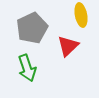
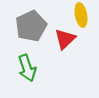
gray pentagon: moved 1 px left, 2 px up
red triangle: moved 3 px left, 7 px up
